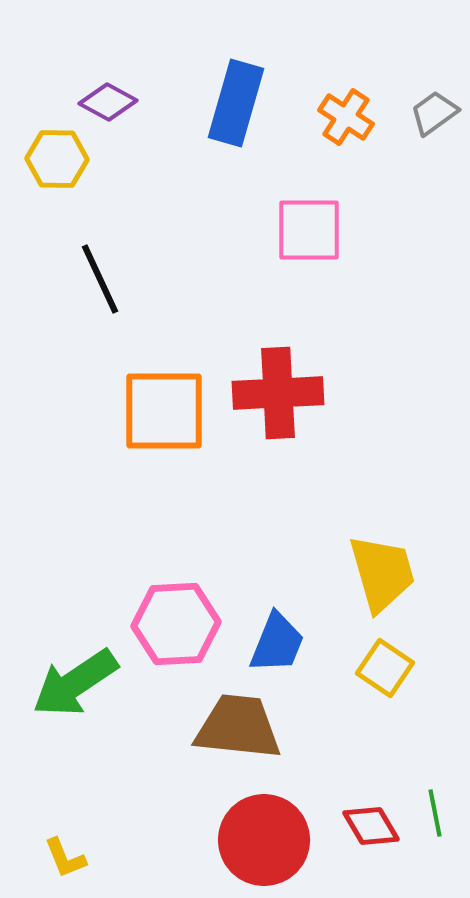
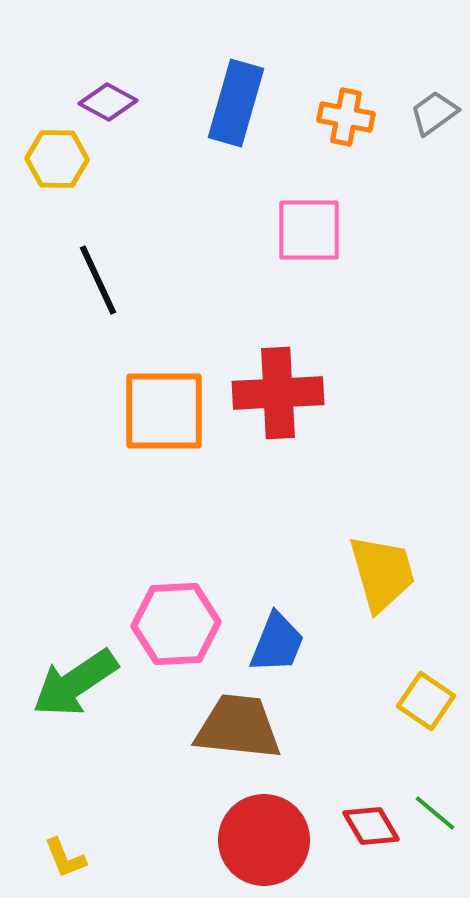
orange cross: rotated 22 degrees counterclockwise
black line: moved 2 px left, 1 px down
yellow square: moved 41 px right, 33 px down
green line: rotated 39 degrees counterclockwise
